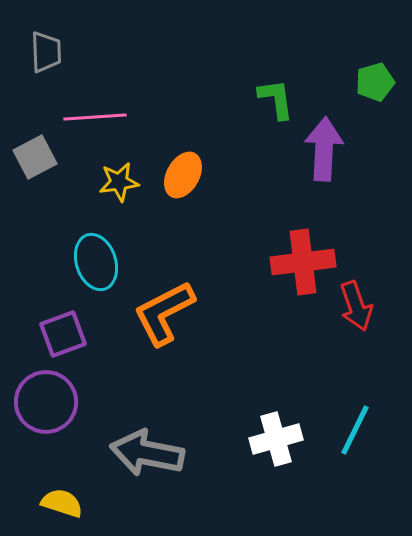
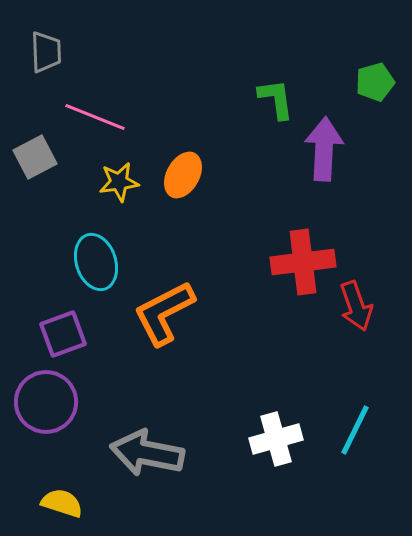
pink line: rotated 26 degrees clockwise
